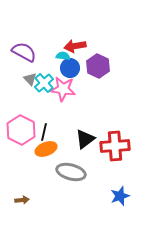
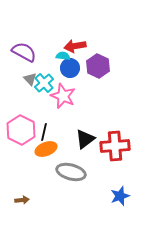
pink star: moved 7 px down; rotated 15 degrees clockwise
